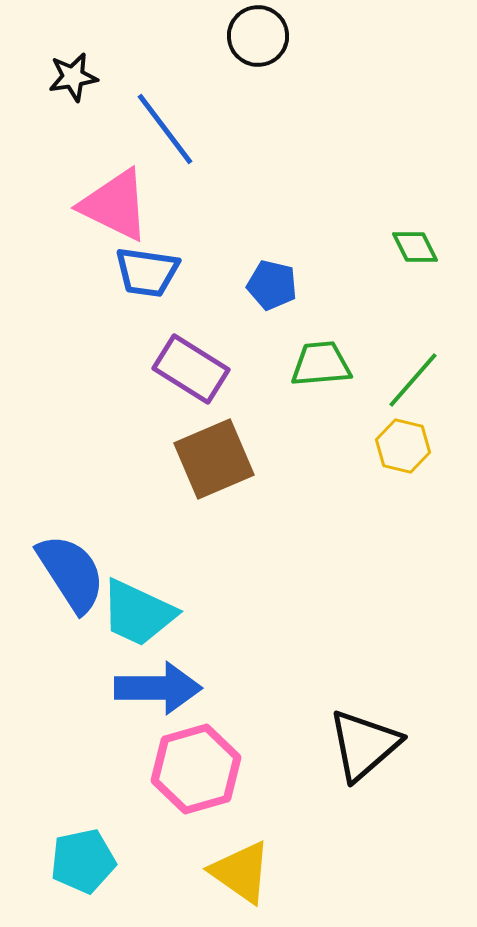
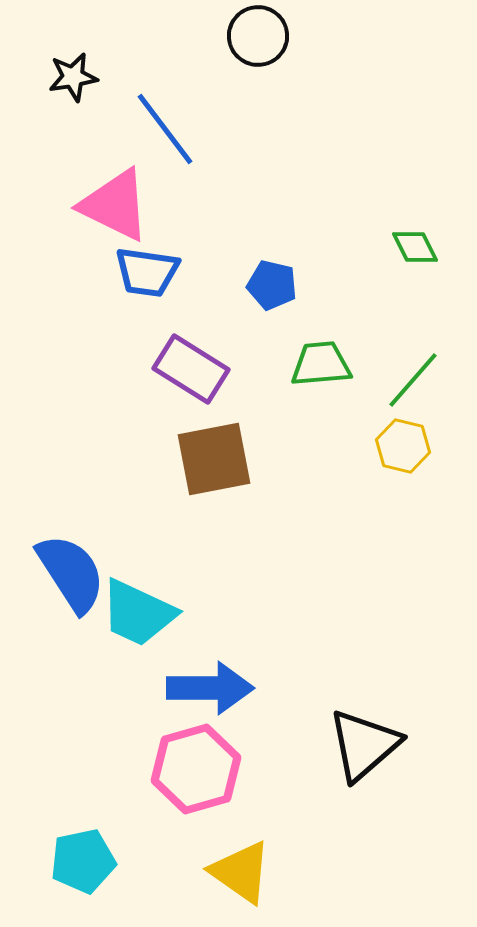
brown square: rotated 12 degrees clockwise
blue arrow: moved 52 px right
